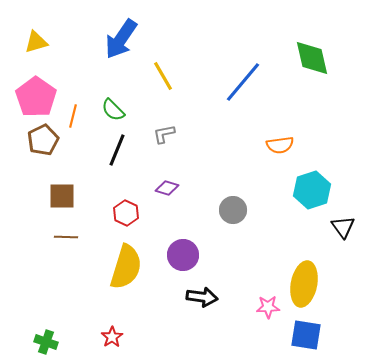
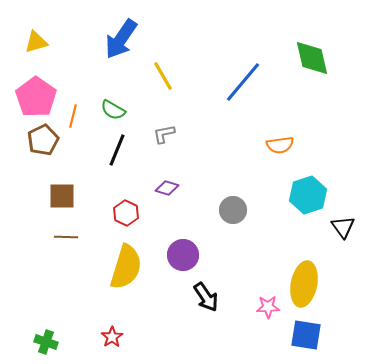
green semicircle: rotated 15 degrees counterclockwise
cyan hexagon: moved 4 px left, 5 px down
black arrow: moved 4 px right; rotated 48 degrees clockwise
